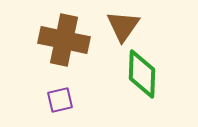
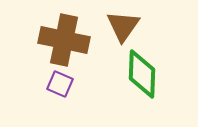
purple square: moved 16 px up; rotated 36 degrees clockwise
